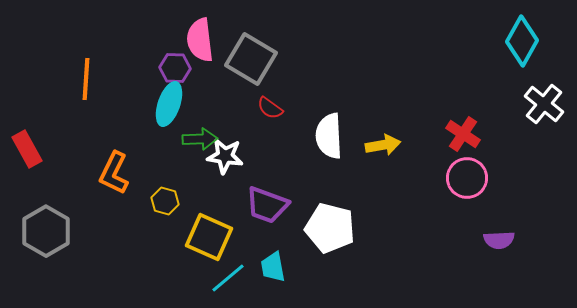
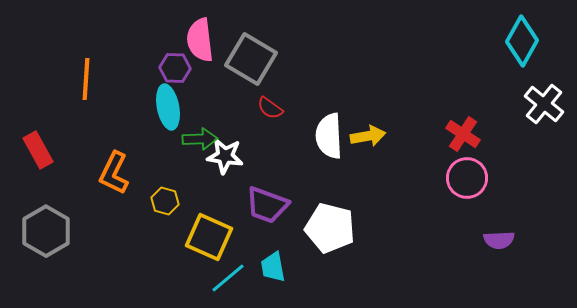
cyan ellipse: moved 1 px left, 3 px down; rotated 30 degrees counterclockwise
yellow arrow: moved 15 px left, 9 px up
red rectangle: moved 11 px right, 1 px down
